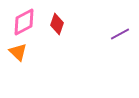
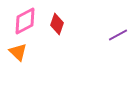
pink diamond: moved 1 px right, 1 px up
purple line: moved 2 px left, 1 px down
